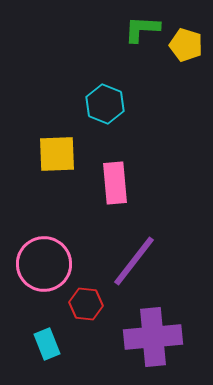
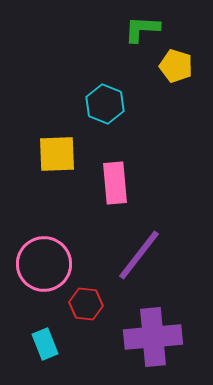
yellow pentagon: moved 10 px left, 21 px down
purple line: moved 5 px right, 6 px up
cyan rectangle: moved 2 px left
